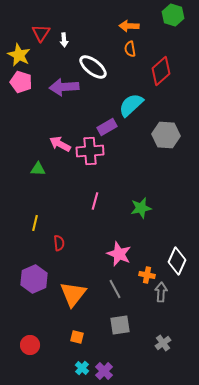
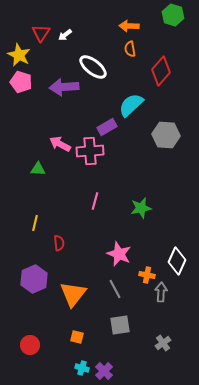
white arrow: moved 1 px right, 5 px up; rotated 56 degrees clockwise
red diamond: rotated 8 degrees counterclockwise
cyan cross: rotated 24 degrees counterclockwise
